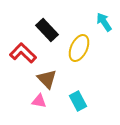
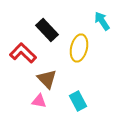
cyan arrow: moved 2 px left, 1 px up
yellow ellipse: rotated 12 degrees counterclockwise
